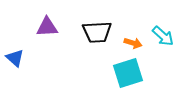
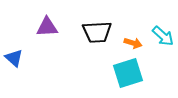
blue triangle: moved 1 px left
